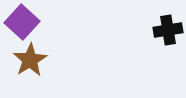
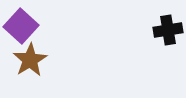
purple square: moved 1 px left, 4 px down
